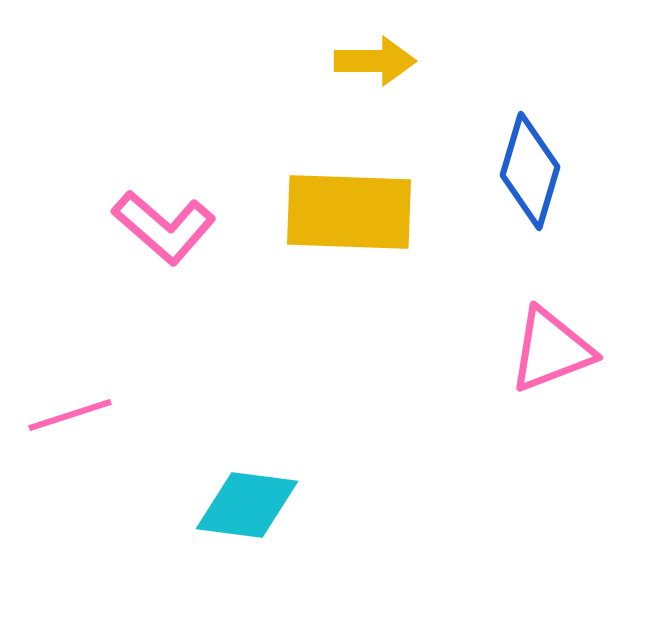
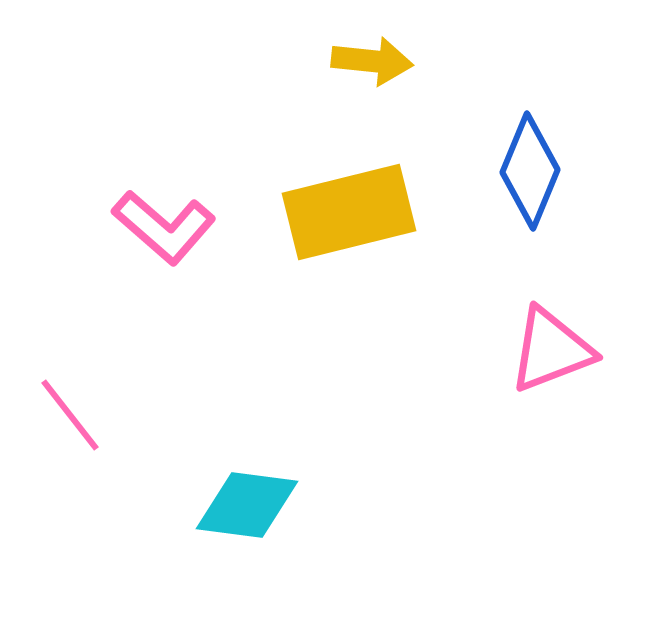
yellow arrow: moved 3 px left; rotated 6 degrees clockwise
blue diamond: rotated 6 degrees clockwise
yellow rectangle: rotated 16 degrees counterclockwise
pink line: rotated 70 degrees clockwise
